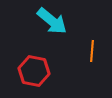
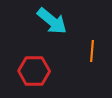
red hexagon: rotated 12 degrees counterclockwise
